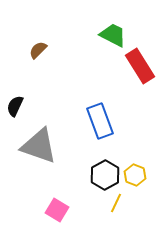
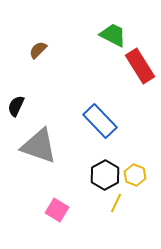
black semicircle: moved 1 px right
blue rectangle: rotated 24 degrees counterclockwise
